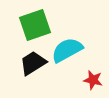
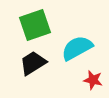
cyan semicircle: moved 10 px right, 2 px up
